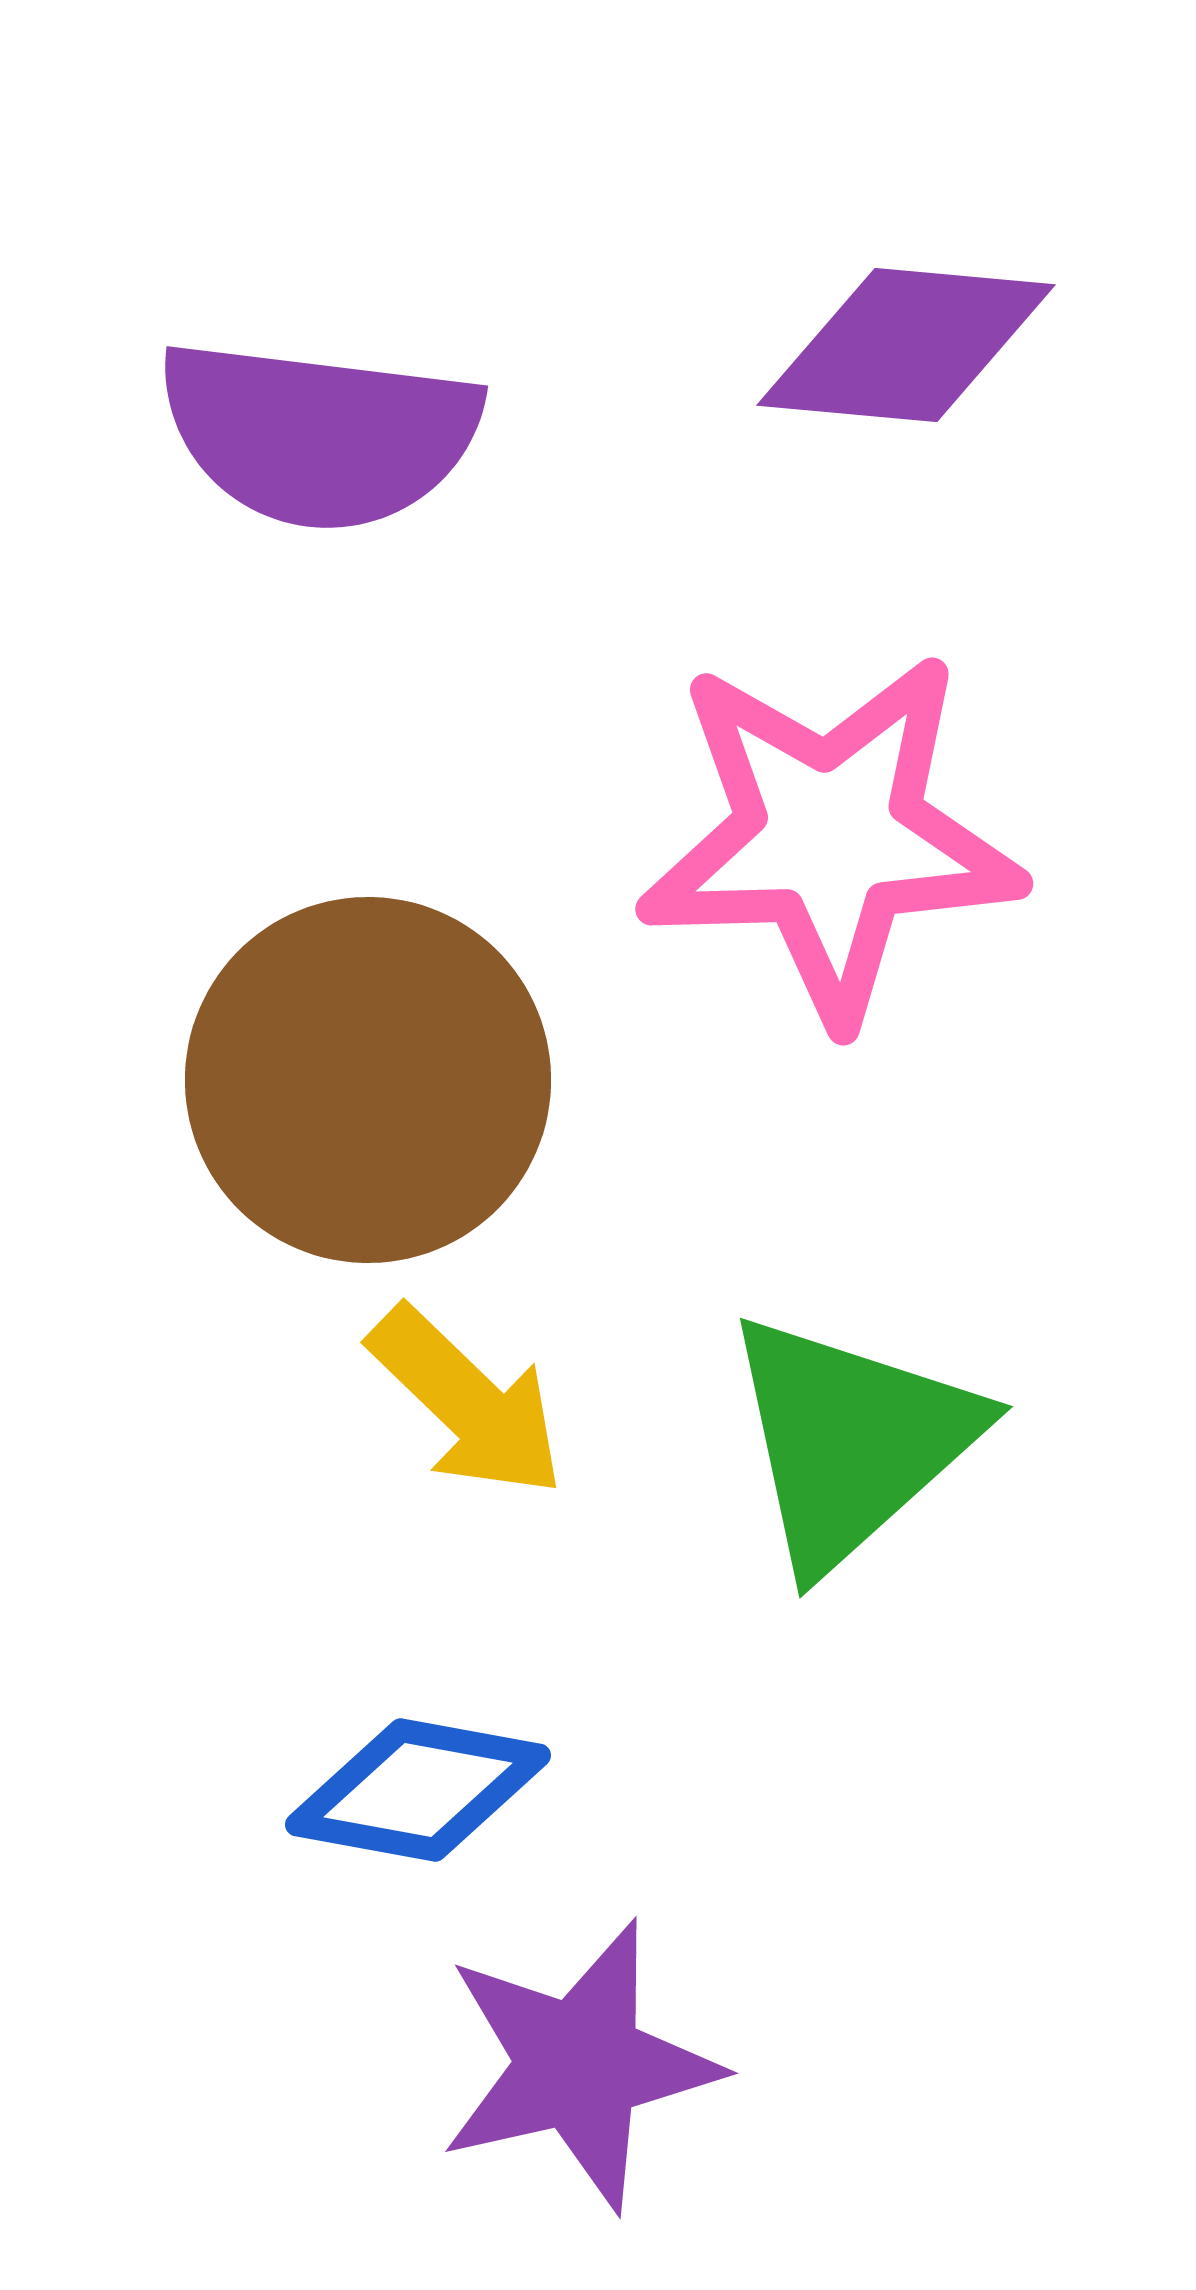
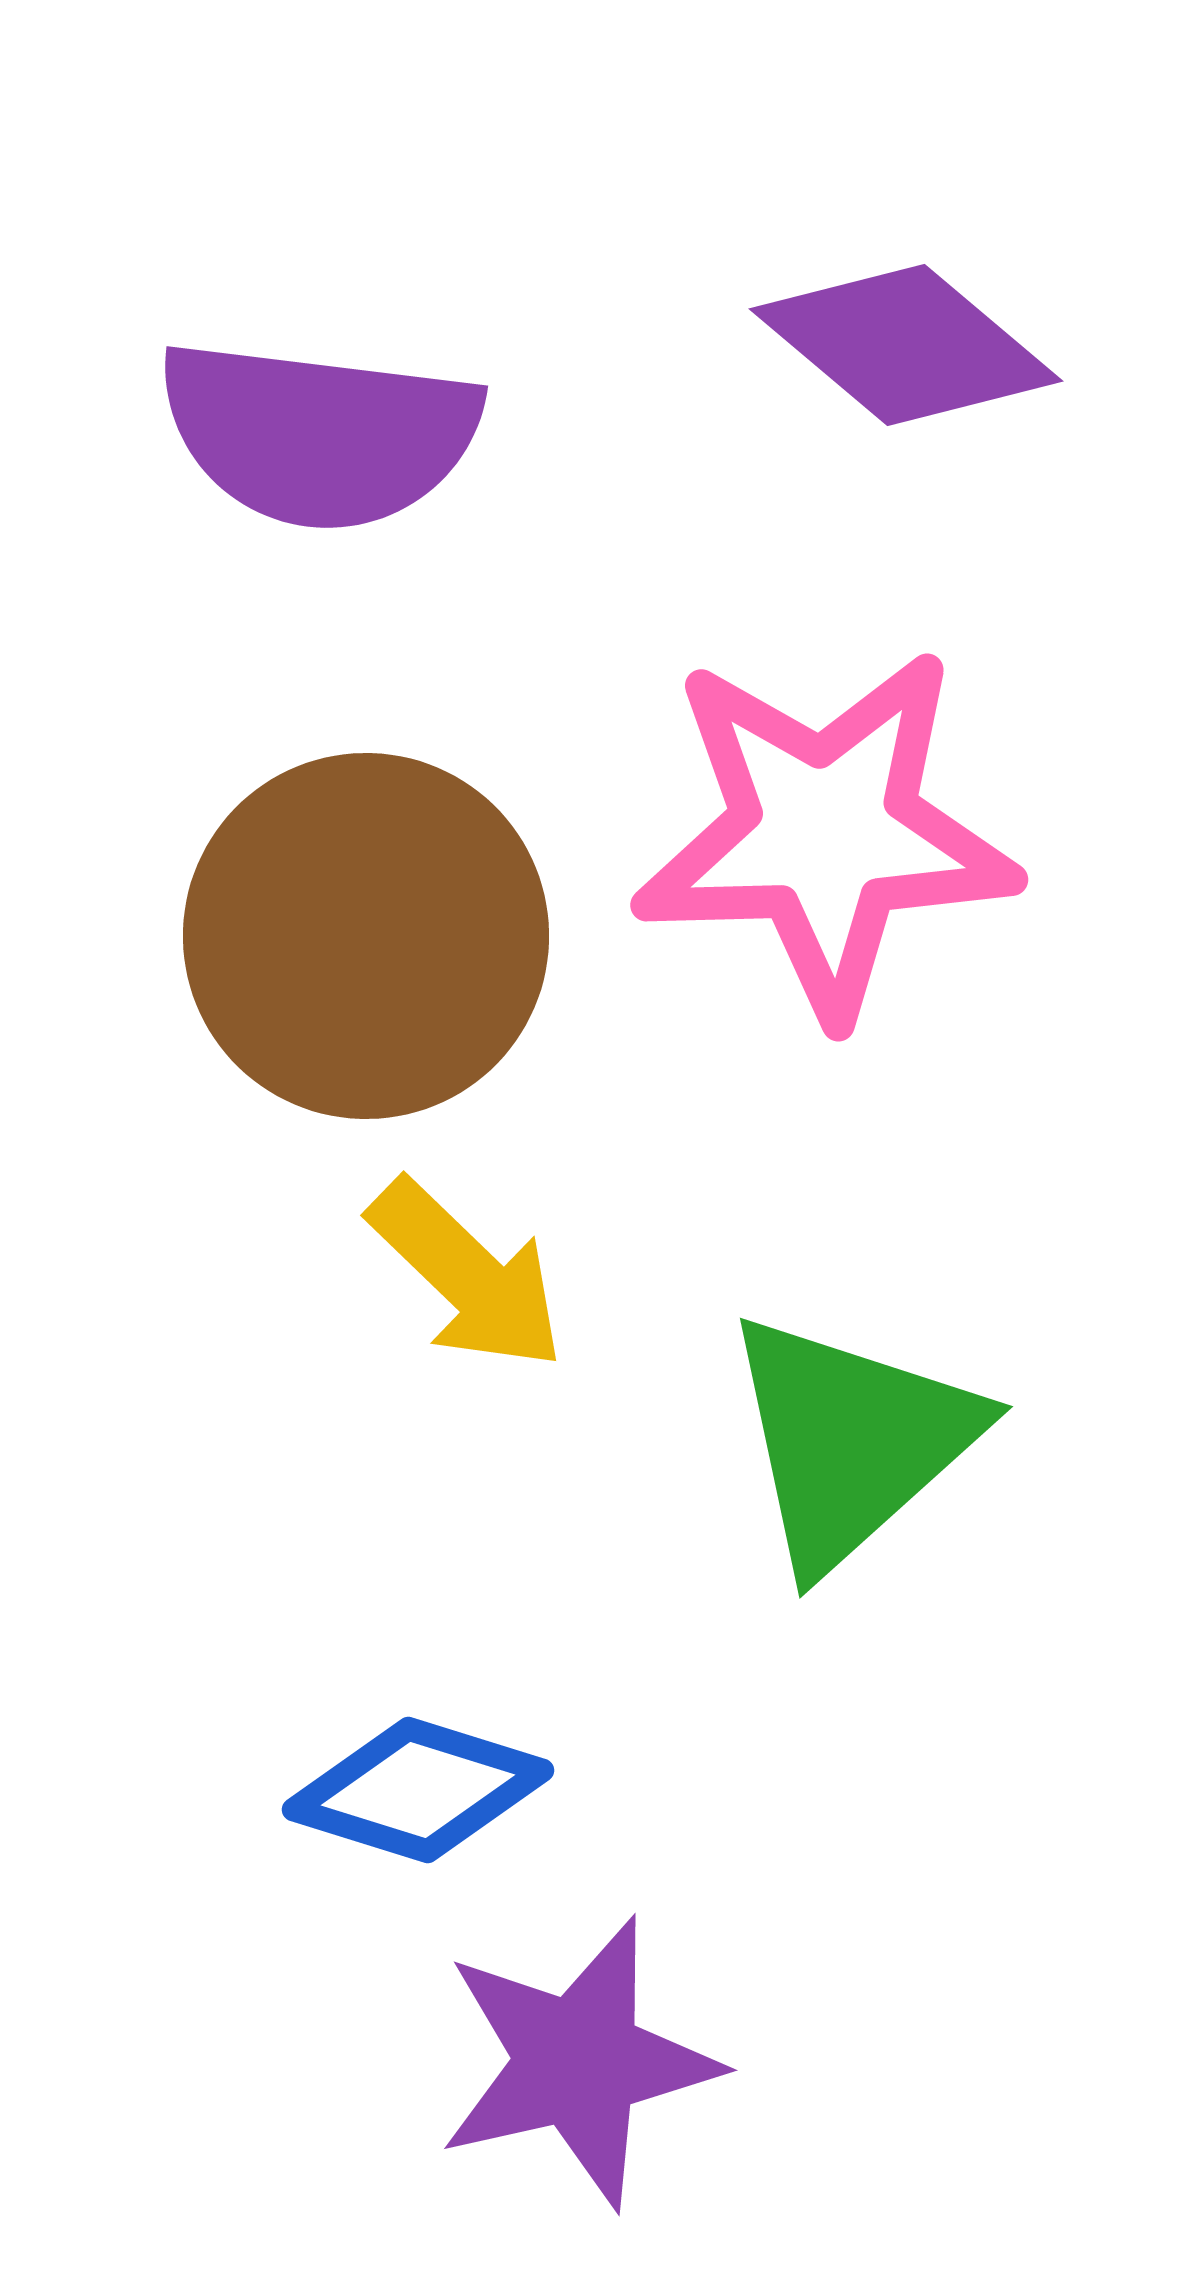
purple diamond: rotated 35 degrees clockwise
pink star: moved 5 px left, 4 px up
brown circle: moved 2 px left, 144 px up
yellow arrow: moved 127 px up
blue diamond: rotated 7 degrees clockwise
purple star: moved 1 px left, 3 px up
